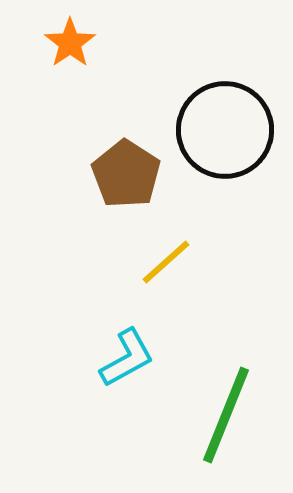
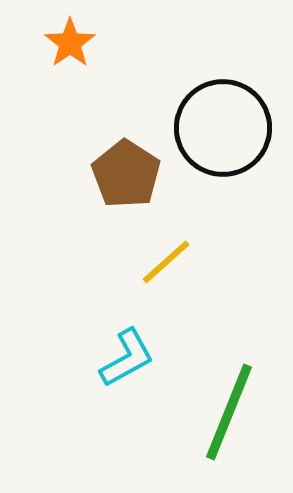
black circle: moved 2 px left, 2 px up
green line: moved 3 px right, 3 px up
